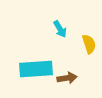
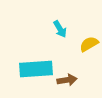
yellow semicircle: rotated 102 degrees counterclockwise
brown arrow: moved 2 px down
